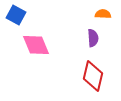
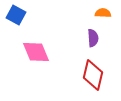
orange semicircle: moved 1 px up
pink diamond: moved 7 px down
red diamond: moved 1 px up
